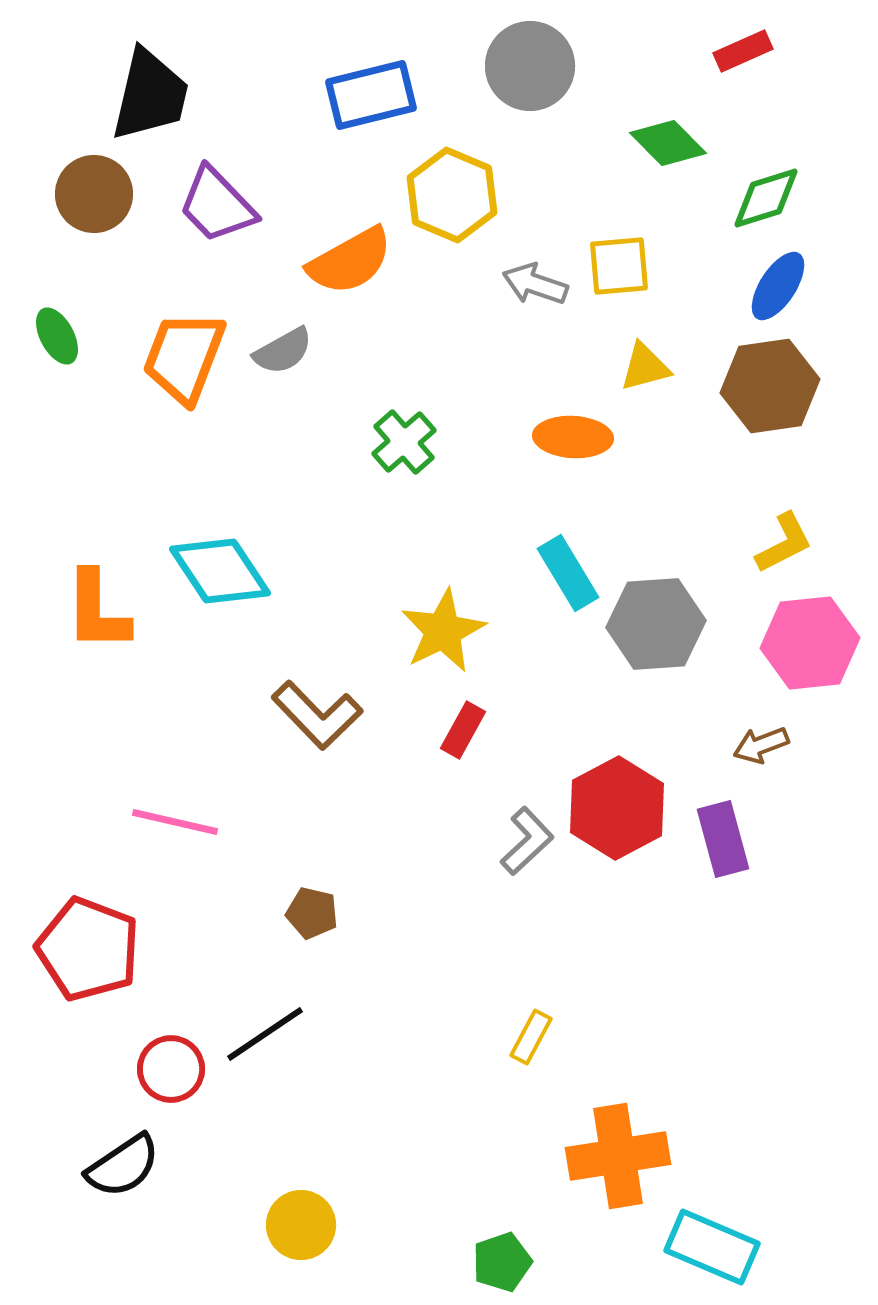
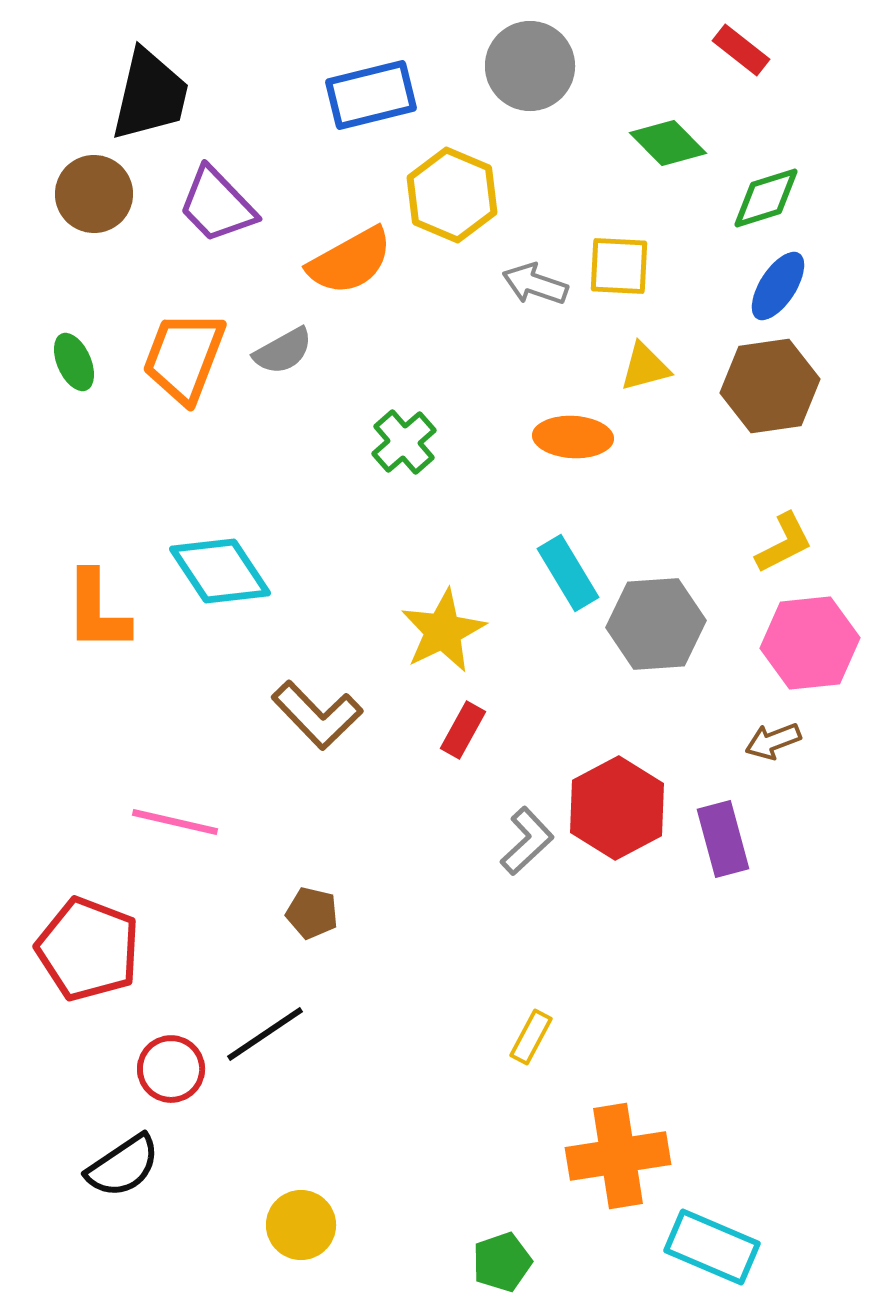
red rectangle at (743, 51): moved 2 px left, 1 px up; rotated 62 degrees clockwise
yellow square at (619, 266): rotated 8 degrees clockwise
green ellipse at (57, 336): moved 17 px right, 26 px down; rotated 4 degrees clockwise
brown arrow at (761, 745): moved 12 px right, 4 px up
